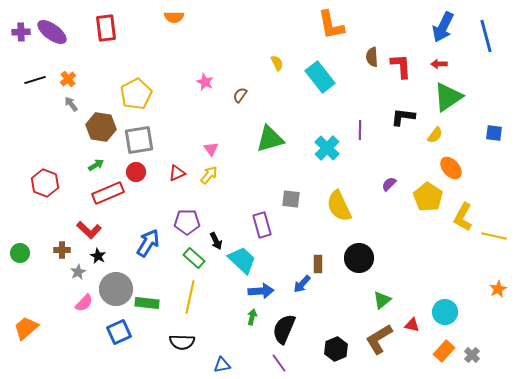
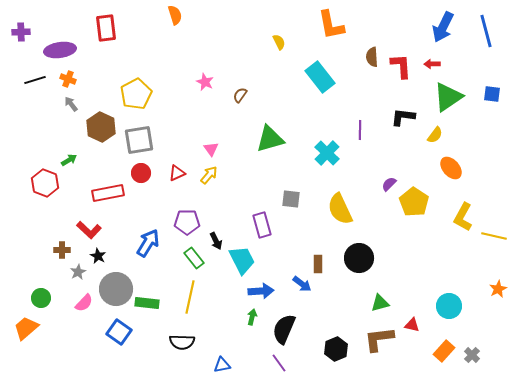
orange semicircle at (174, 17): moved 1 px right, 2 px up; rotated 108 degrees counterclockwise
purple ellipse at (52, 32): moved 8 px right, 18 px down; rotated 44 degrees counterclockwise
blue line at (486, 36): moved 5 px up
yellow semicircle at (277, 63): moved 2 px right, 21 px up
red arrow at (439, 64): moved 7 px left
orange cross at (68, 79): rotated 28 degrees counterclockwise
brown hexagon at (101, 127): rotated 16 degrees clockwise
blue square at (494, 133): moved 2 px left, 39 px up
cyan cross at (327, 148): moved 5 px down
green arrow at (96, 165): moved 27 px left, 5 px up
red circle at (136, 172): moved 5 px right, 1 px down
red rectangle at (108, 193): rotated 12 degrees clockwise
yellow pentagon at (428, 197): moved 14 px left, 5 px down
yellow semicircle at (339, 206): moved 1 px right, 3 px down
green circle at (20, 253): moved 21 px right, 45 px down
green rectangle at (194, 258): rotated 10 degrees clockwise
cyan trapezoid at (242, 260): rotated 20 degrees clockwise
blue arrow at (302, 284): rotated 96 degrees counterclockwise
green triangle at (382, 300): moved 2 px left, 3 px down; rotated 24 degrees clockwise
cyan circle at (445, 312): moved 4 px right, 6 px up
blue square at (119, 332): rotated 30 degrees counterclockwise
brown L-shape at (379, 339): rotated 24 degrees clockwise
